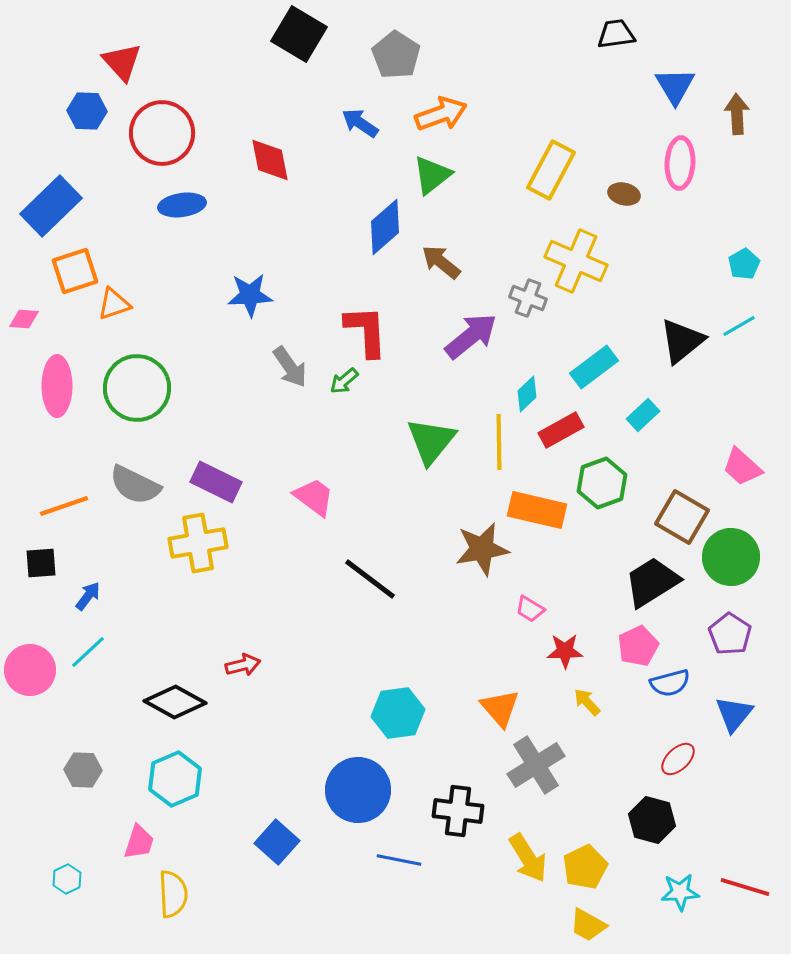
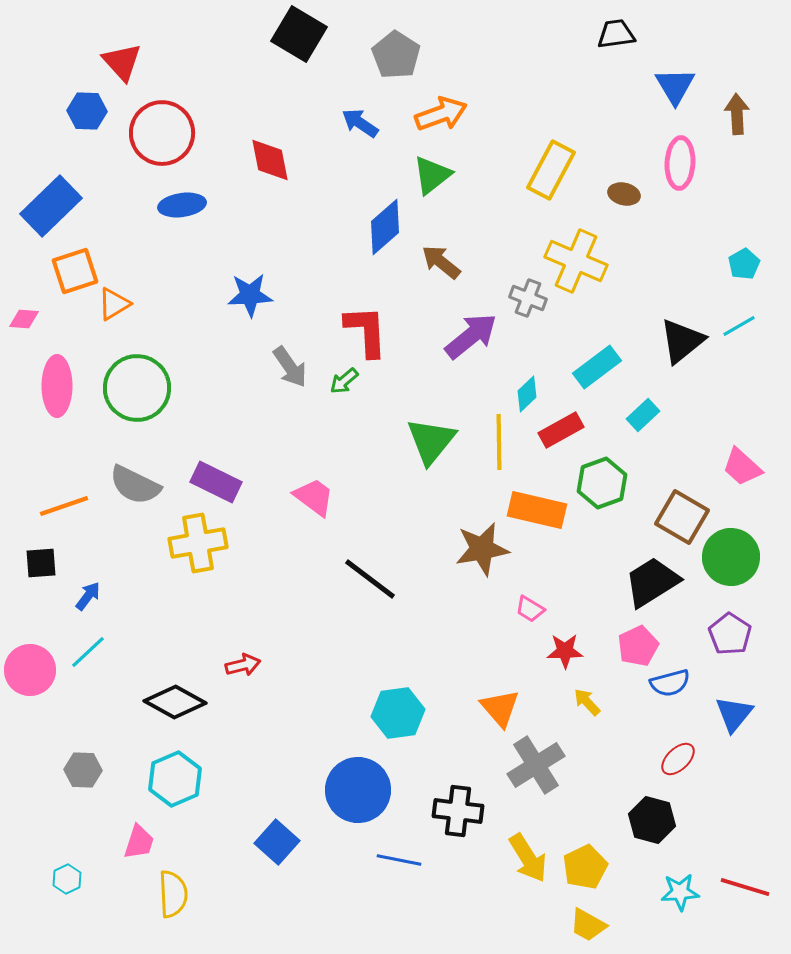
orange triangle at (114, 304): rotated 12 degrees counterclockwise
cyan rectangle at (594, 367): moved 3 px right
